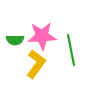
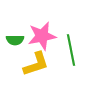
pink star: rotated 8 degrees counterclockwise
yellow L-shape: rotated 36 degrees clockwise
